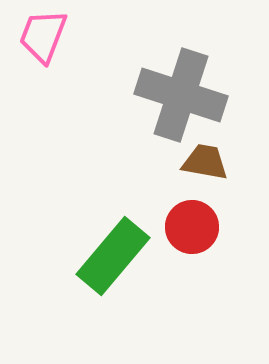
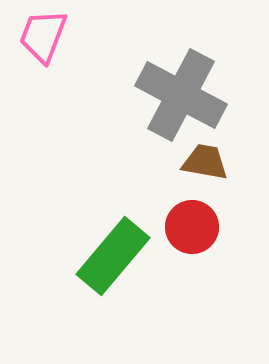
gray cross: rotated 10 degrees clockwise
